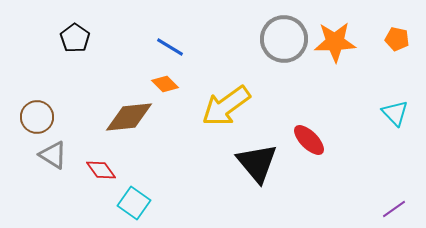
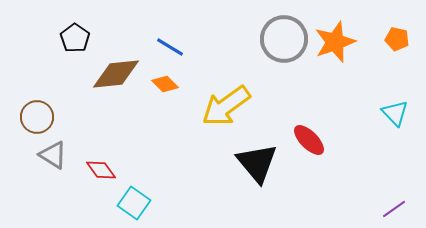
orange star: rotated 18 degrees counterclockwise
brown diamond: moved 13 px left, 43 px up
